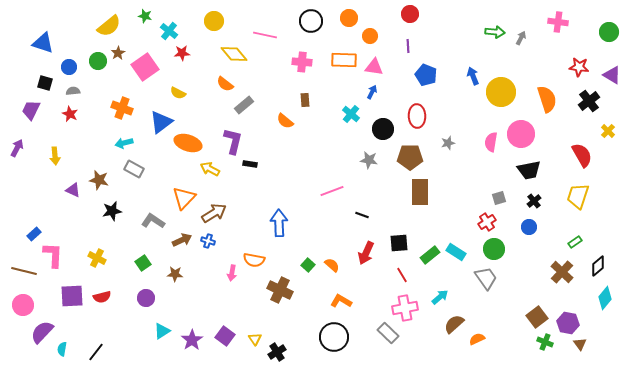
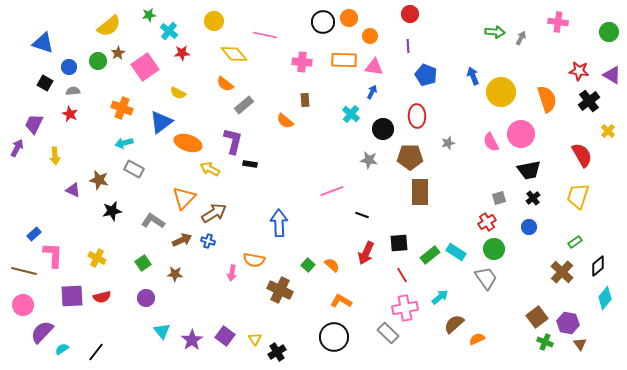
green star at (145, 16): moved 4 px right, 1 px up; rotated 24 degrees counterclockwise
black circle at (311, 21): moved 12 px right, 1 px down
red star at (579, 67): moved 4 px down
black square at (45, 83): rotated 14 degrees clockwise
purple trapezoid at (31, 110): moved 3 px right, 14 px down
pink semicircle at (491, 142): rotated 36 degrees counterclockwise
black cross at (534, 201): moved 1 px left, 3 px up
cyan triangle at (162, 331): rotated 36 degrees counterclockwise
cyan semicircle at (62, 349): rotated 48 degrees clockwise
